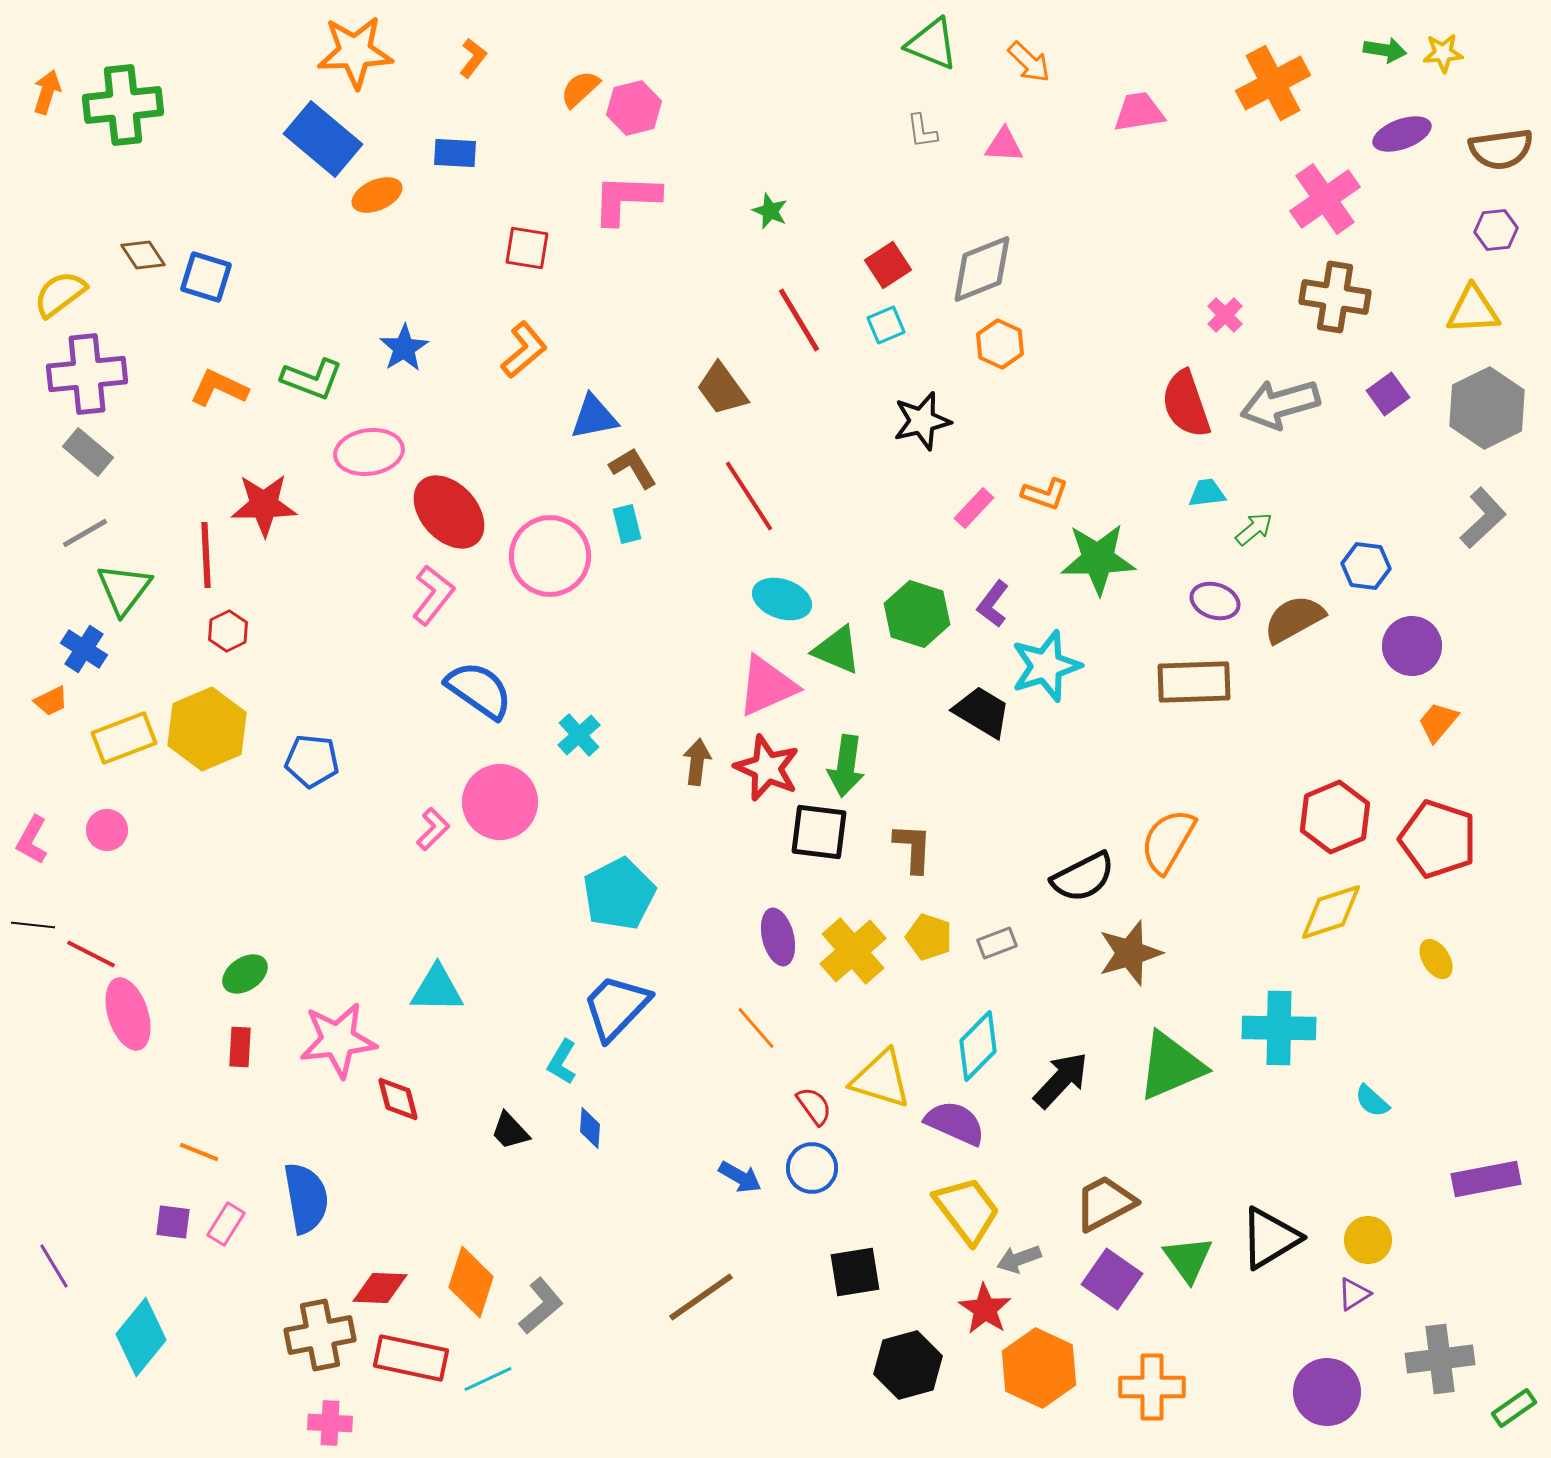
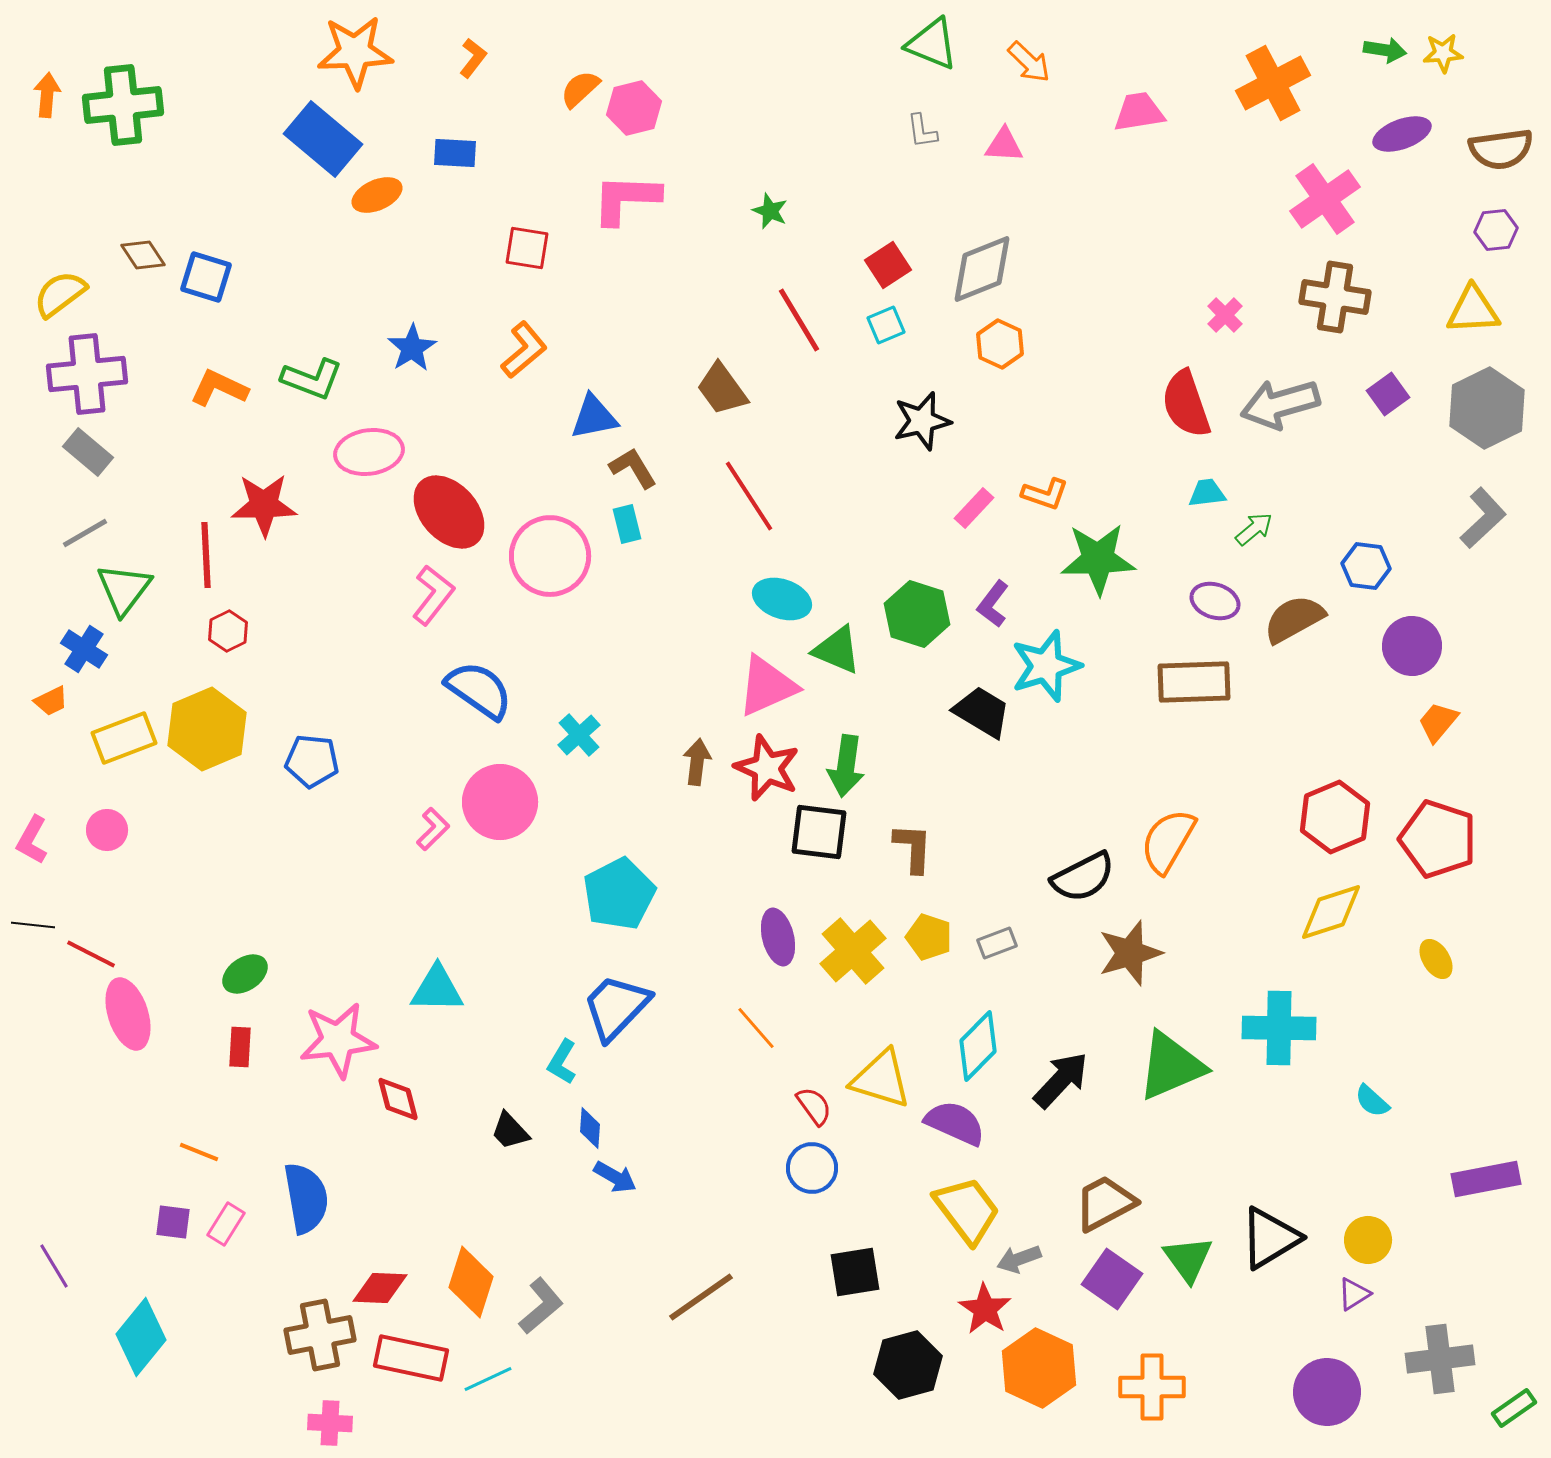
orange arrow at (47, 92): moved 3 px down; rotated 12 degrees counterclockwise
blue star at (404, 348): moved 8 px right
blue arrow at (740, 1177): moved 125 px left
